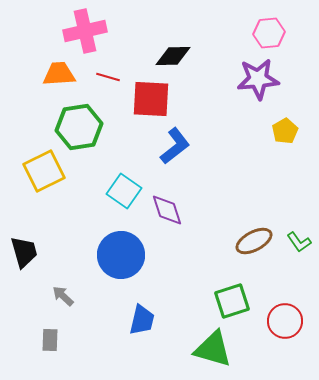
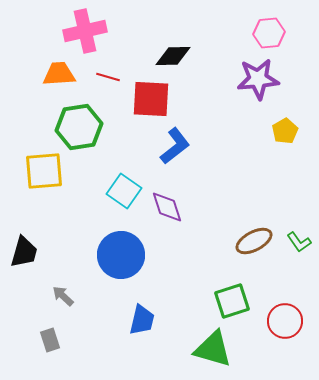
yellow square: rotated 21 degrees clockwise
purple diamond: moved 3 px up
black trapezoid: rotated 32 degrees clockwise
gray rectangle: rotated 20 degrees counterclockwise
